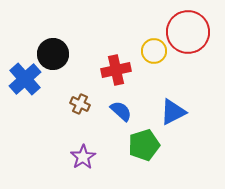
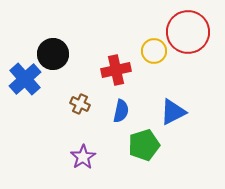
blue semicircle: rotated 60 degrees clockwise
